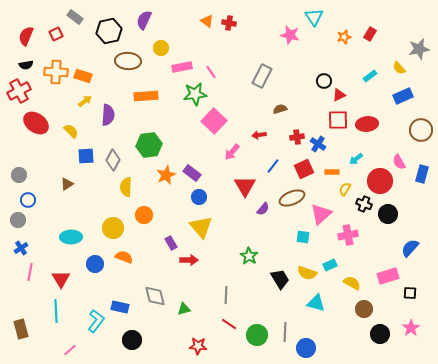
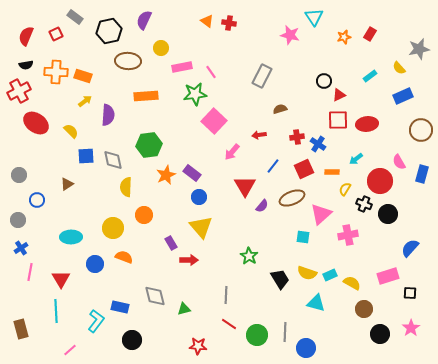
gray diamond at (113, 160): rotated 40 degrees counterclockwise
blue circle at (28, 200): moved 9 px right
purple semicircle at (263, 209): moved 1 px left, 3 px up
cyan rectangle at (330, 265): moved 10 px down
